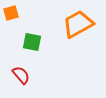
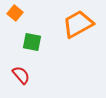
orange square: moved 4 px right; rotated 35 degrees counterclockwise
